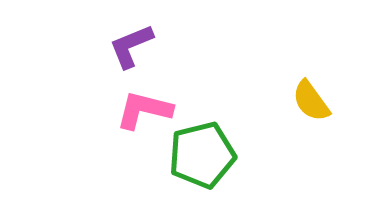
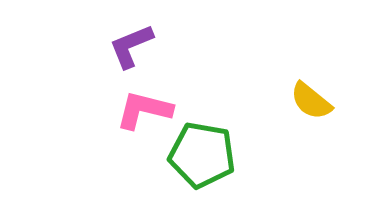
yellow semicircle: rotated 15 degrees counterclockwise
green pentagon: rotated 24 degrees clockwise
